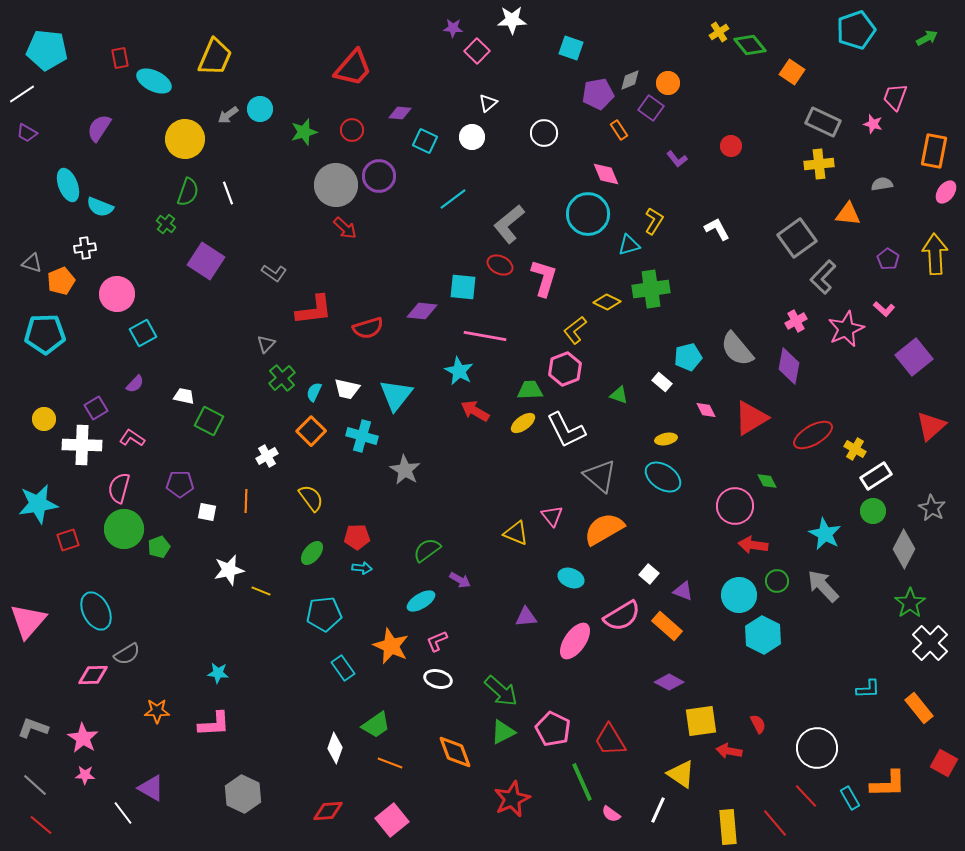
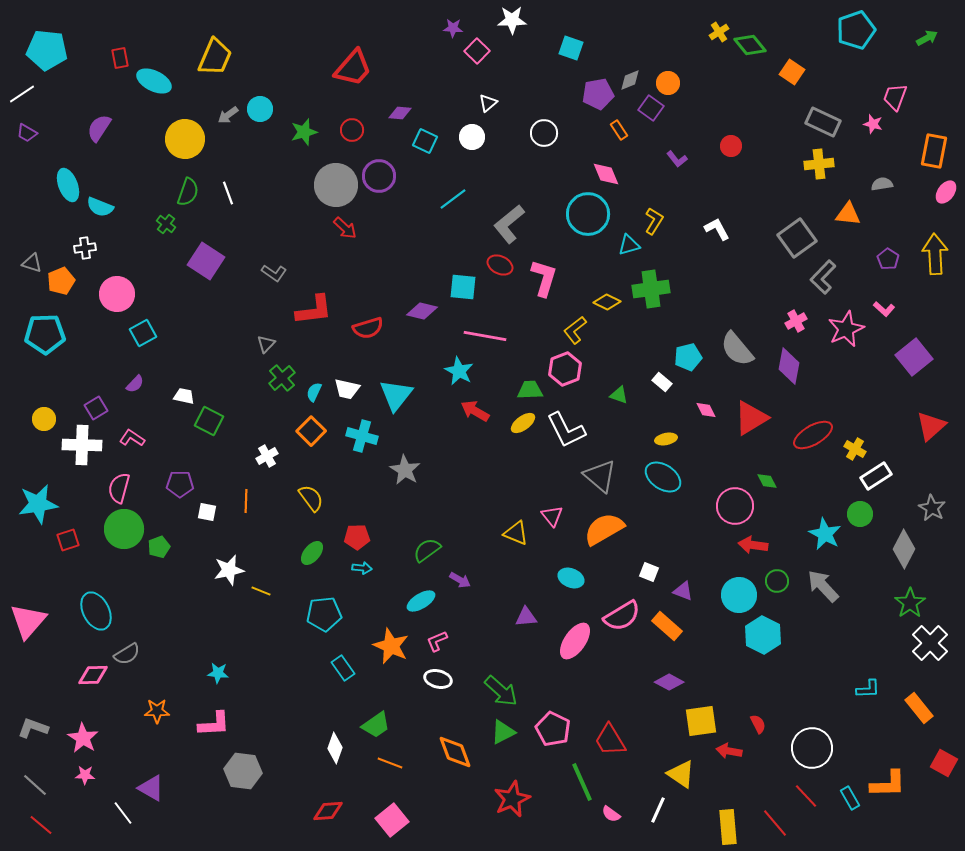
purple diamond at (422, 311): rotated 8 degrees clockwise
green circle at (873, 511): moved 13 px left, 3 px down
white square at (649, 574): moved 2 px up; rotated 18 degrees counterclockwise
white circle at (817, 748): moved 5 px left
gray hexagon at (243, 794): moved 23 px up; rotated 18 degrees counterclockwise
